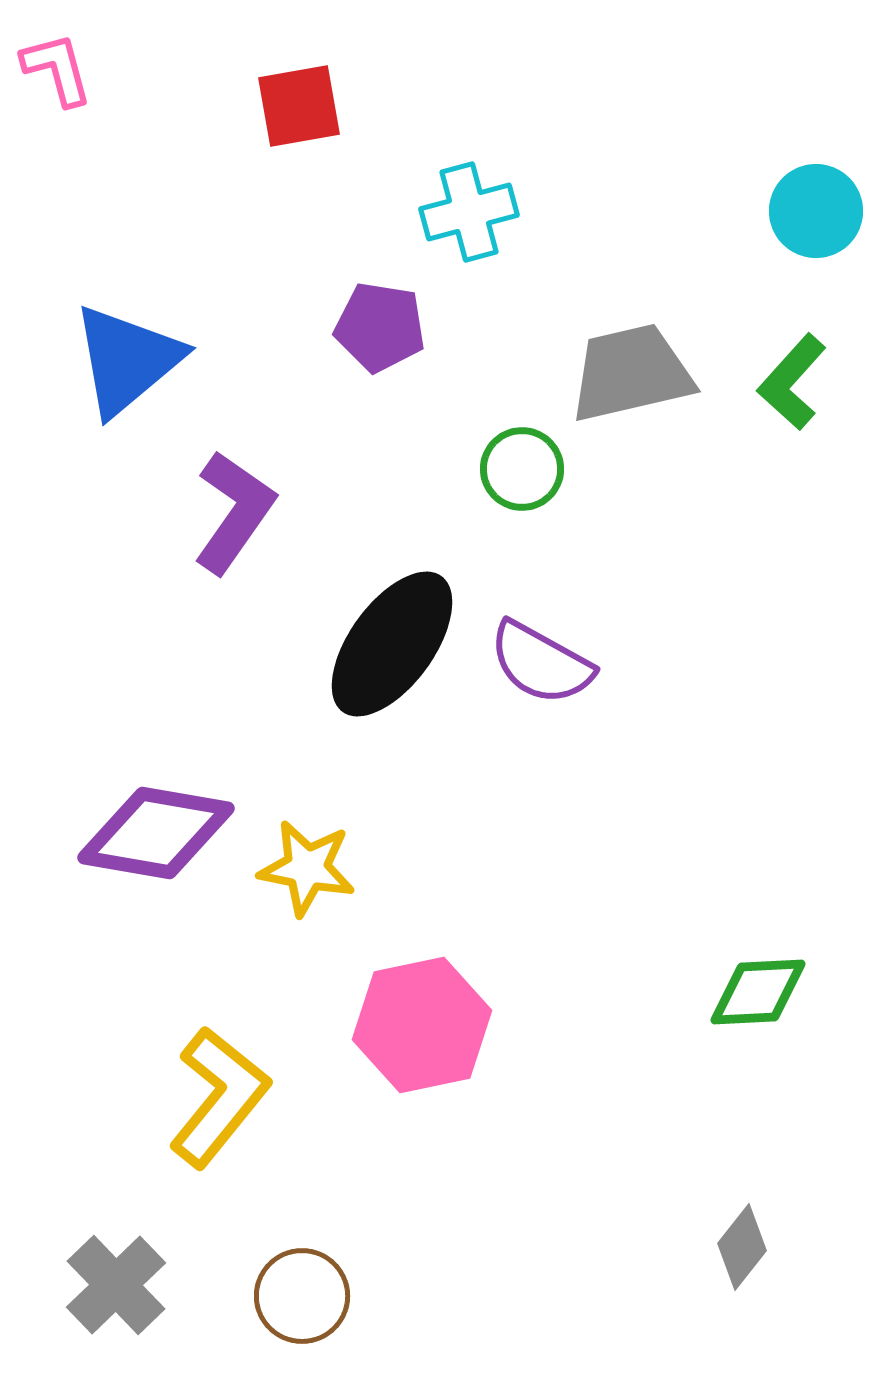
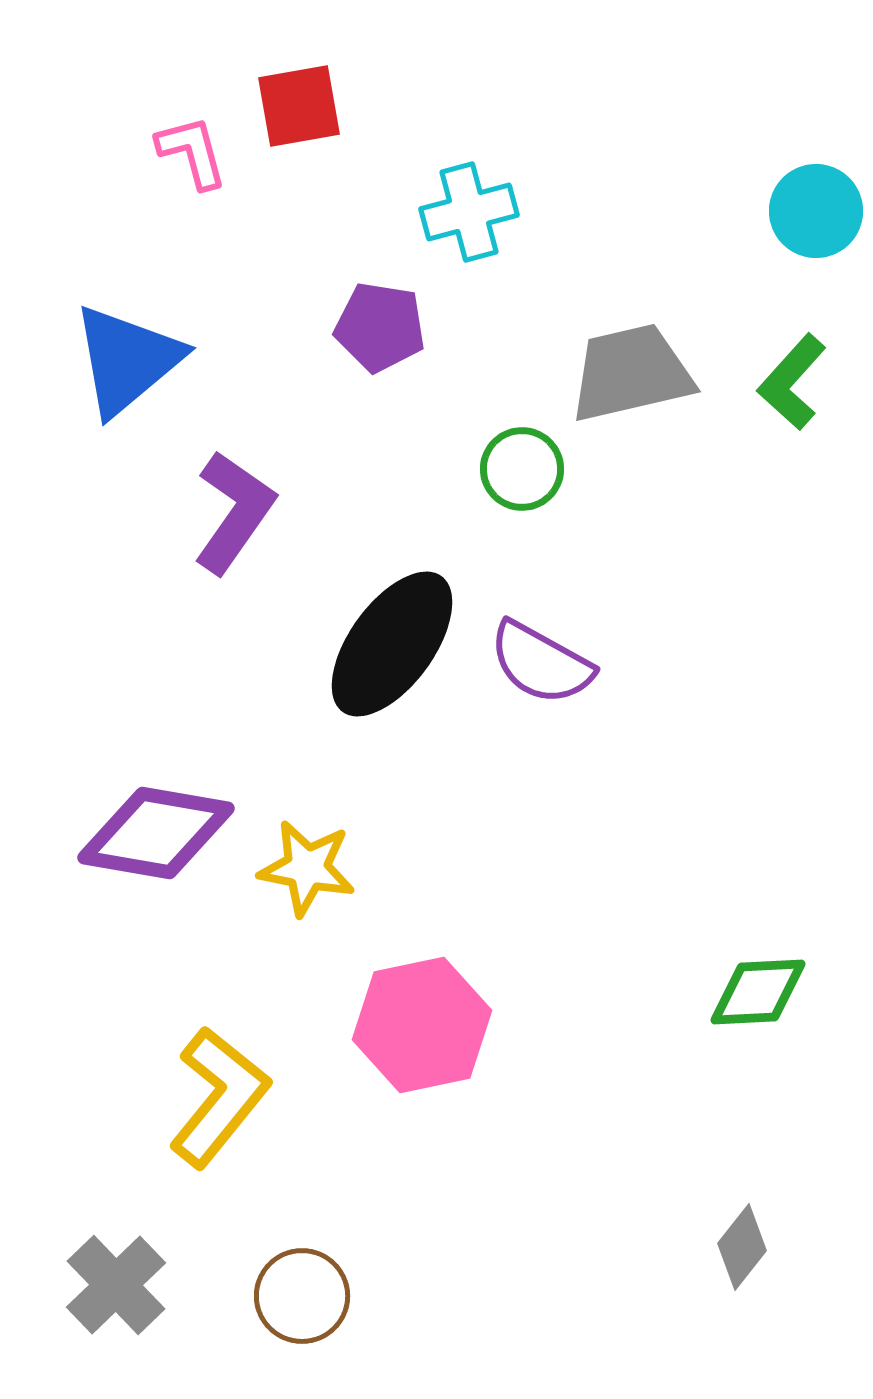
pink L-shape: moved 135 px right, 83 px down
